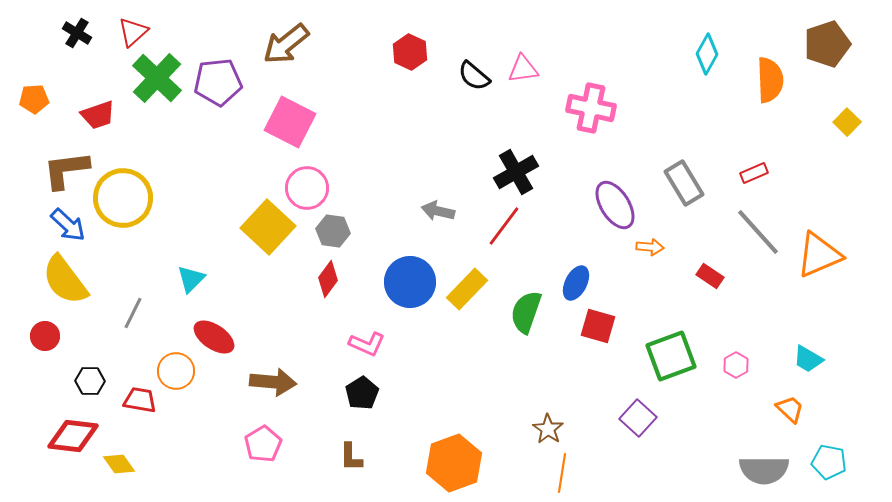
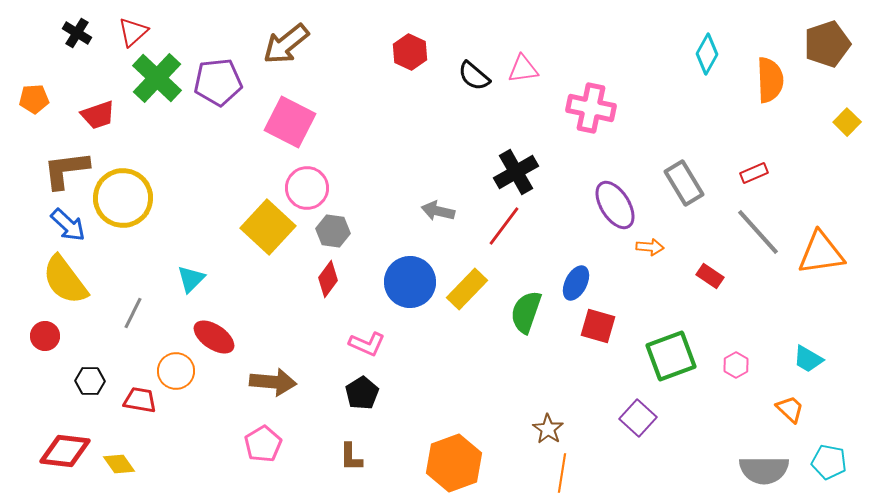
orange triangle at (819, 255): moved 2 px right, 2 px up; rotated 15 degrees clockwise
red diamond at (73, 436): moved 8 px left, 15 px down
